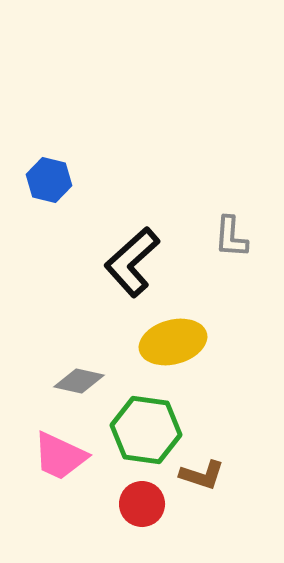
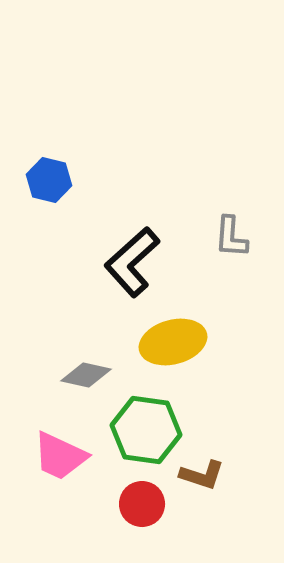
gray diamond: moved 7 px right, 6 px up
